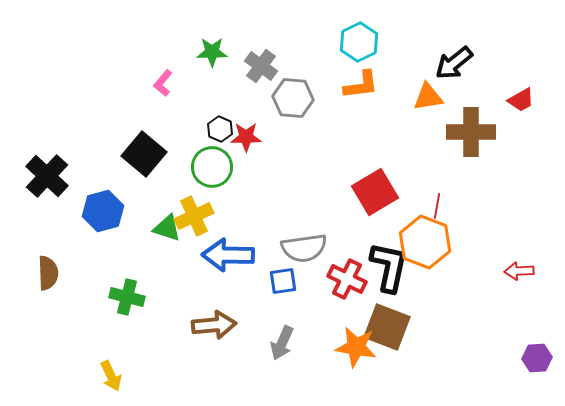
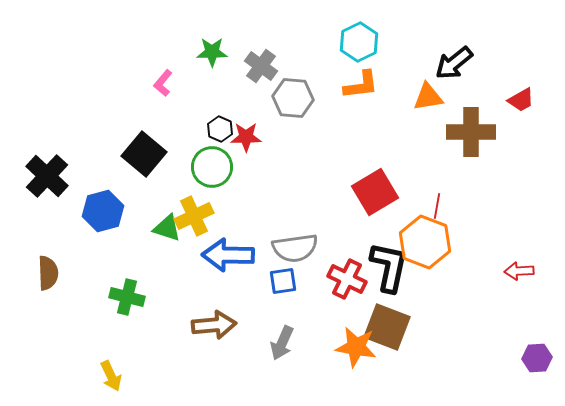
gray semicircle: moved 9 px left
